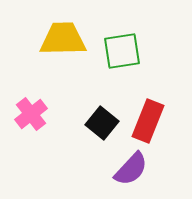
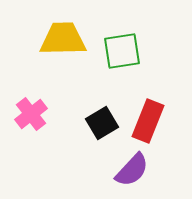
black square: rotated 20 degrees clockwise
purple semicircle: moved 1 px right, 1 px down
